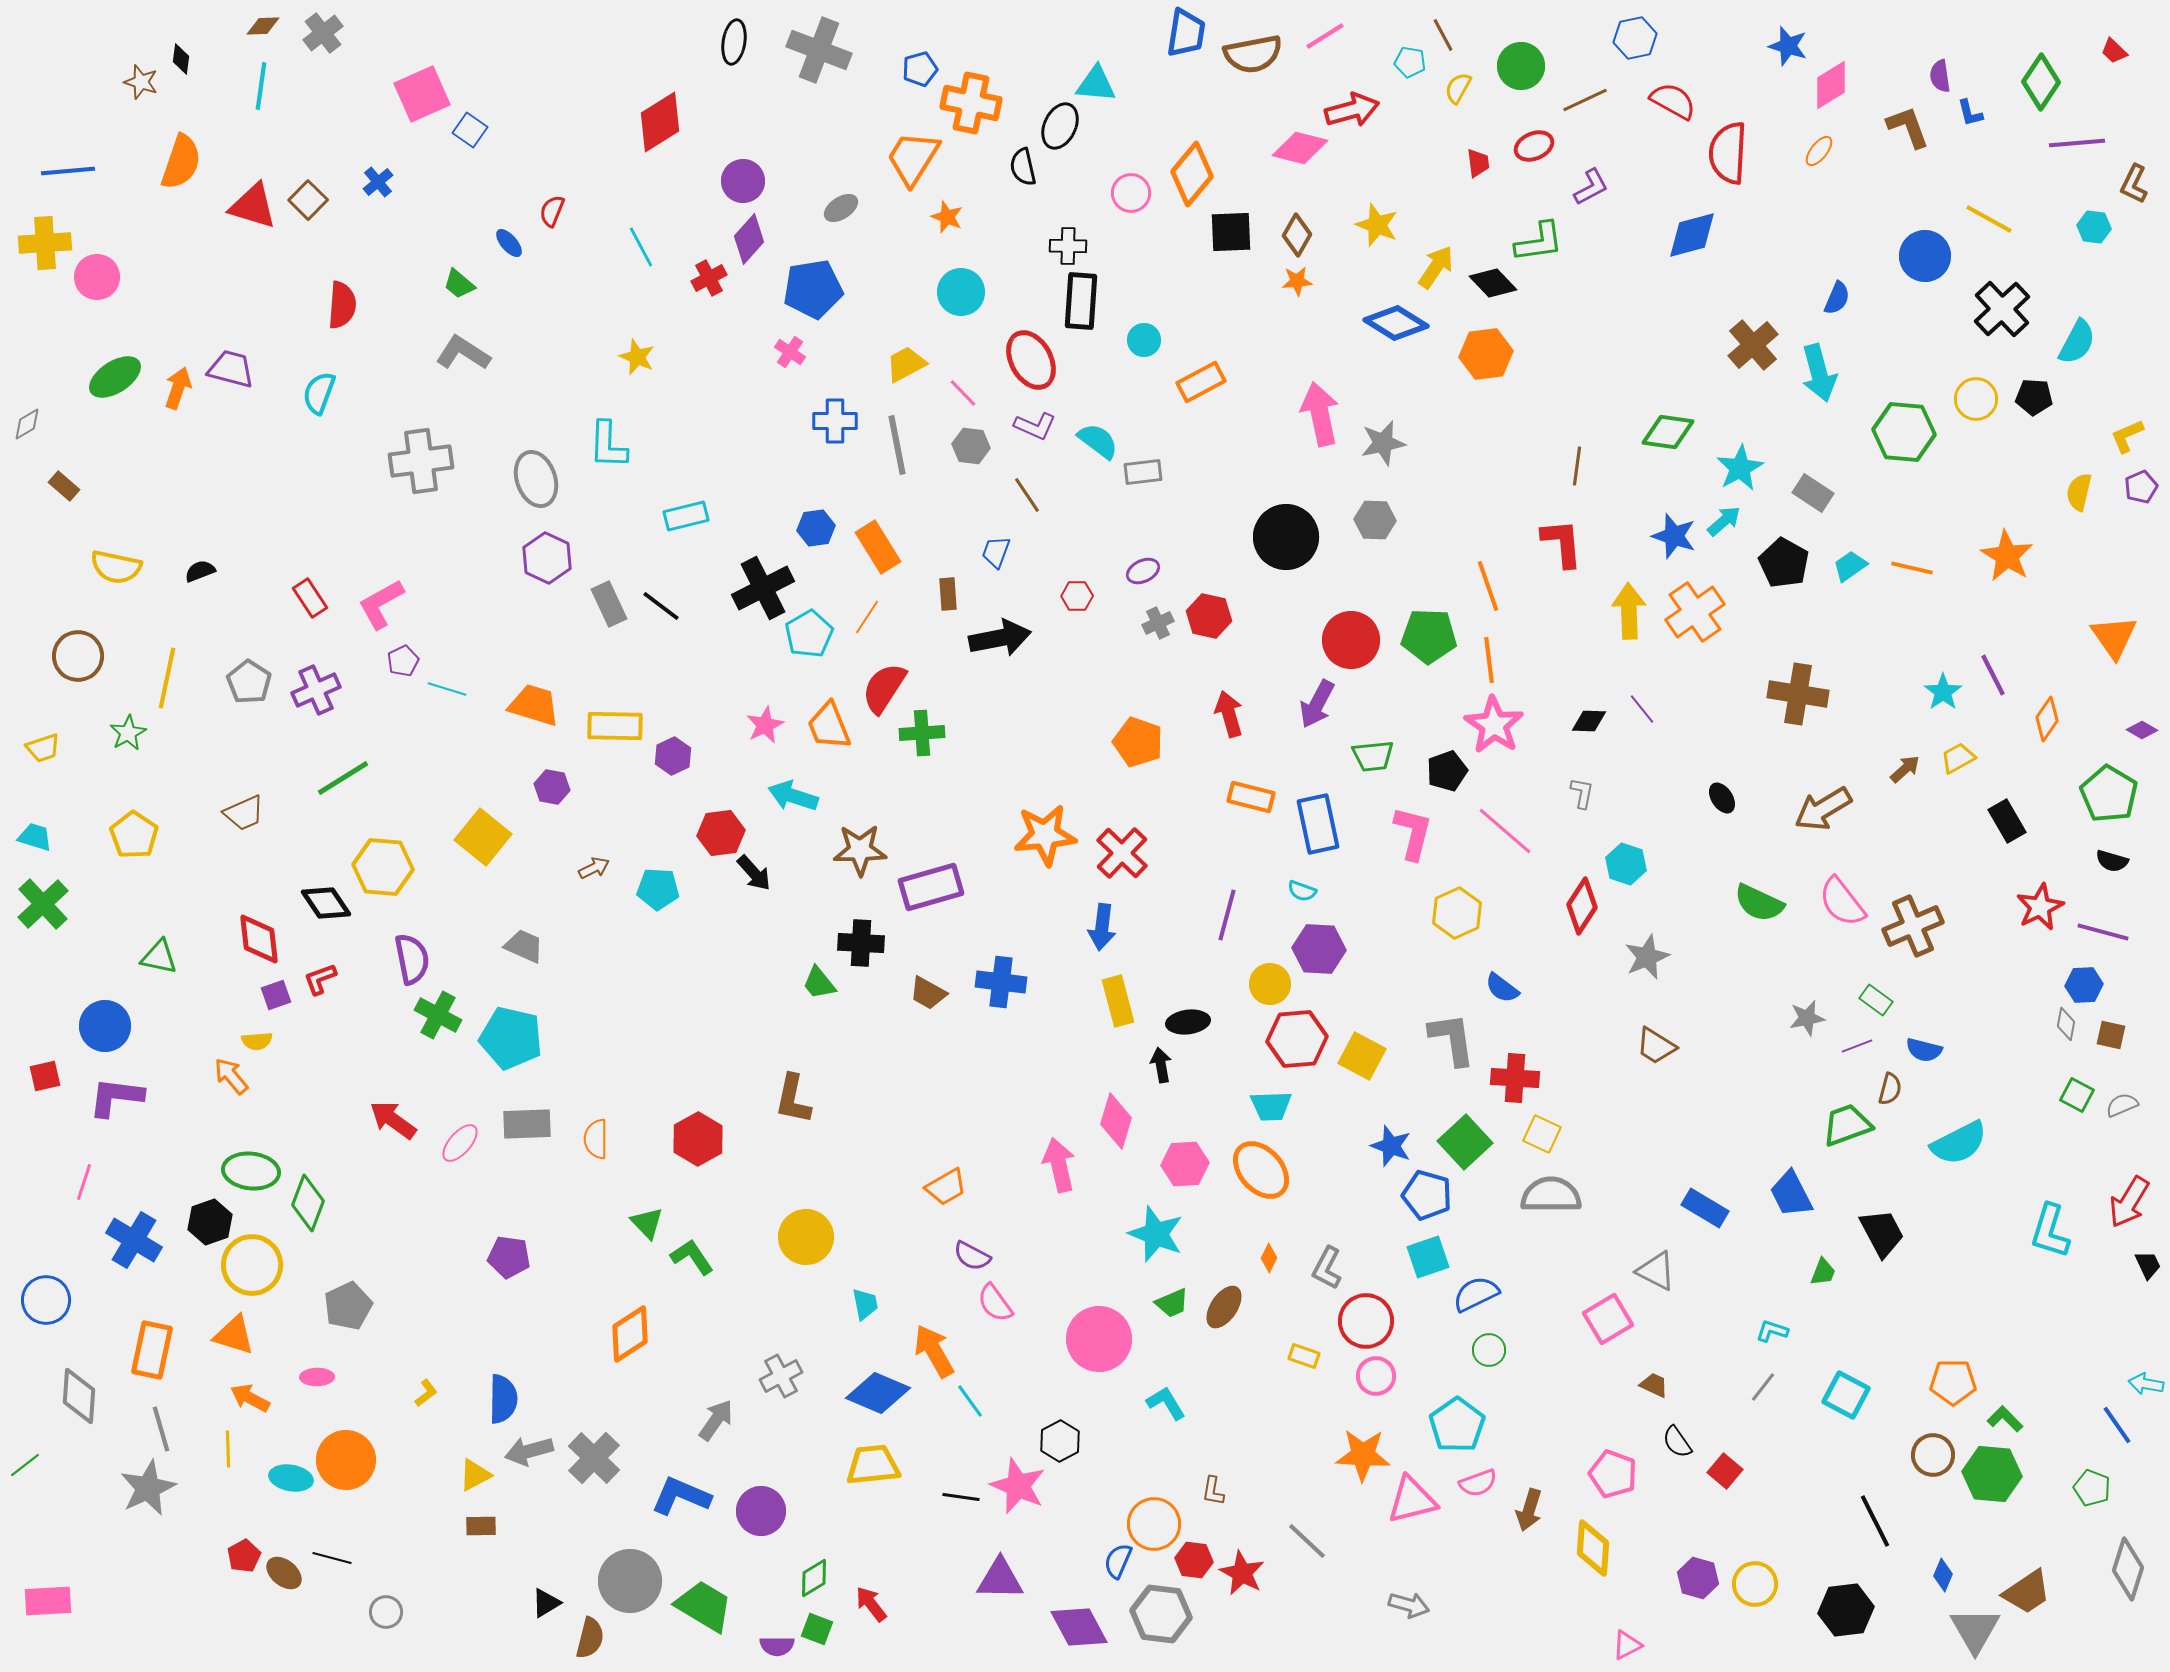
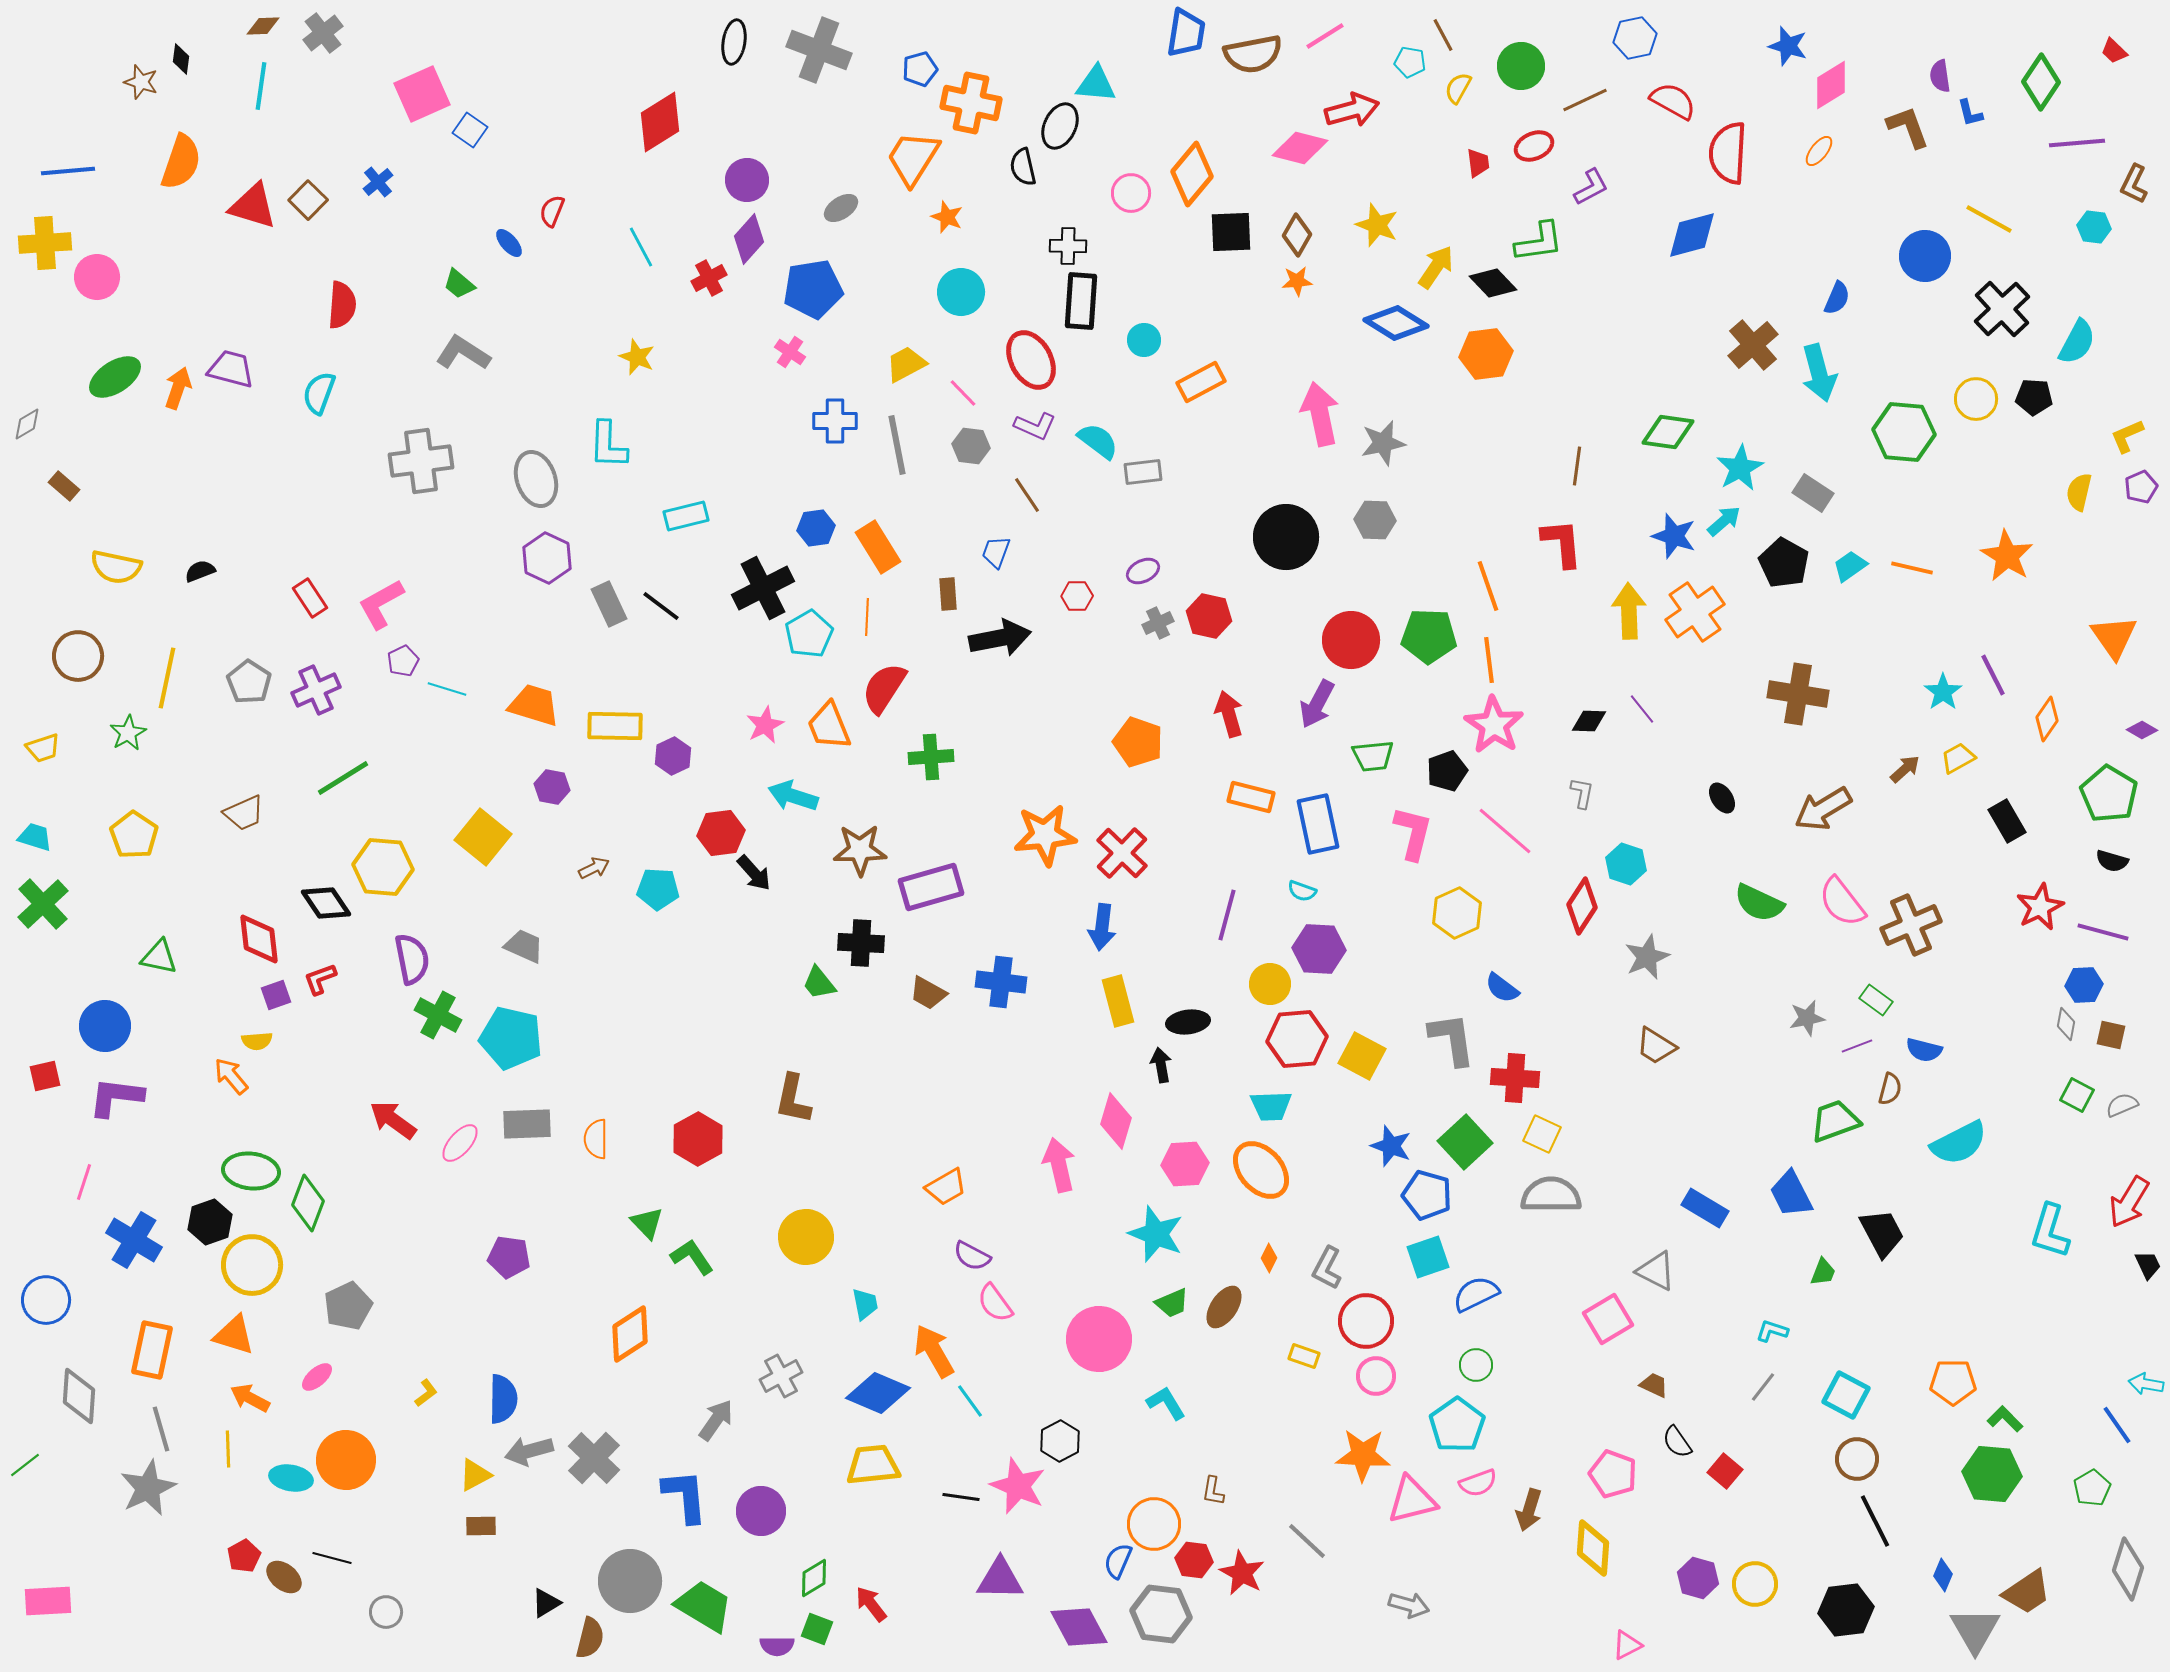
purple circle at (743, 181): moved 4 px right, 1 px up
orange line at (867, 617): rotated 30 degrees counterclockwise
green cross at (922, 733): moved 9 px right, 24 px down
brown cross at (1913, 926): moved 2 px left, 1 px up
green trapezoid at (1847, 1125): moved 12 px left, 4 px up
green circle at (1489, 1350): moved 13 px left, 15 px down
pink ellipse at (317, 1377): rotated 40 degrees counterclockwise
brown circle at (1933, 1455): moved 76 px left, 4 px down
green pentagon at (2092, 1488): rotated 21 degrees clockwise
blue L-shape at (681, 1496): moved 4 px right; rotated 62 degrees clockwise
brown ellipse at (284, 1573): moved 4 px down
